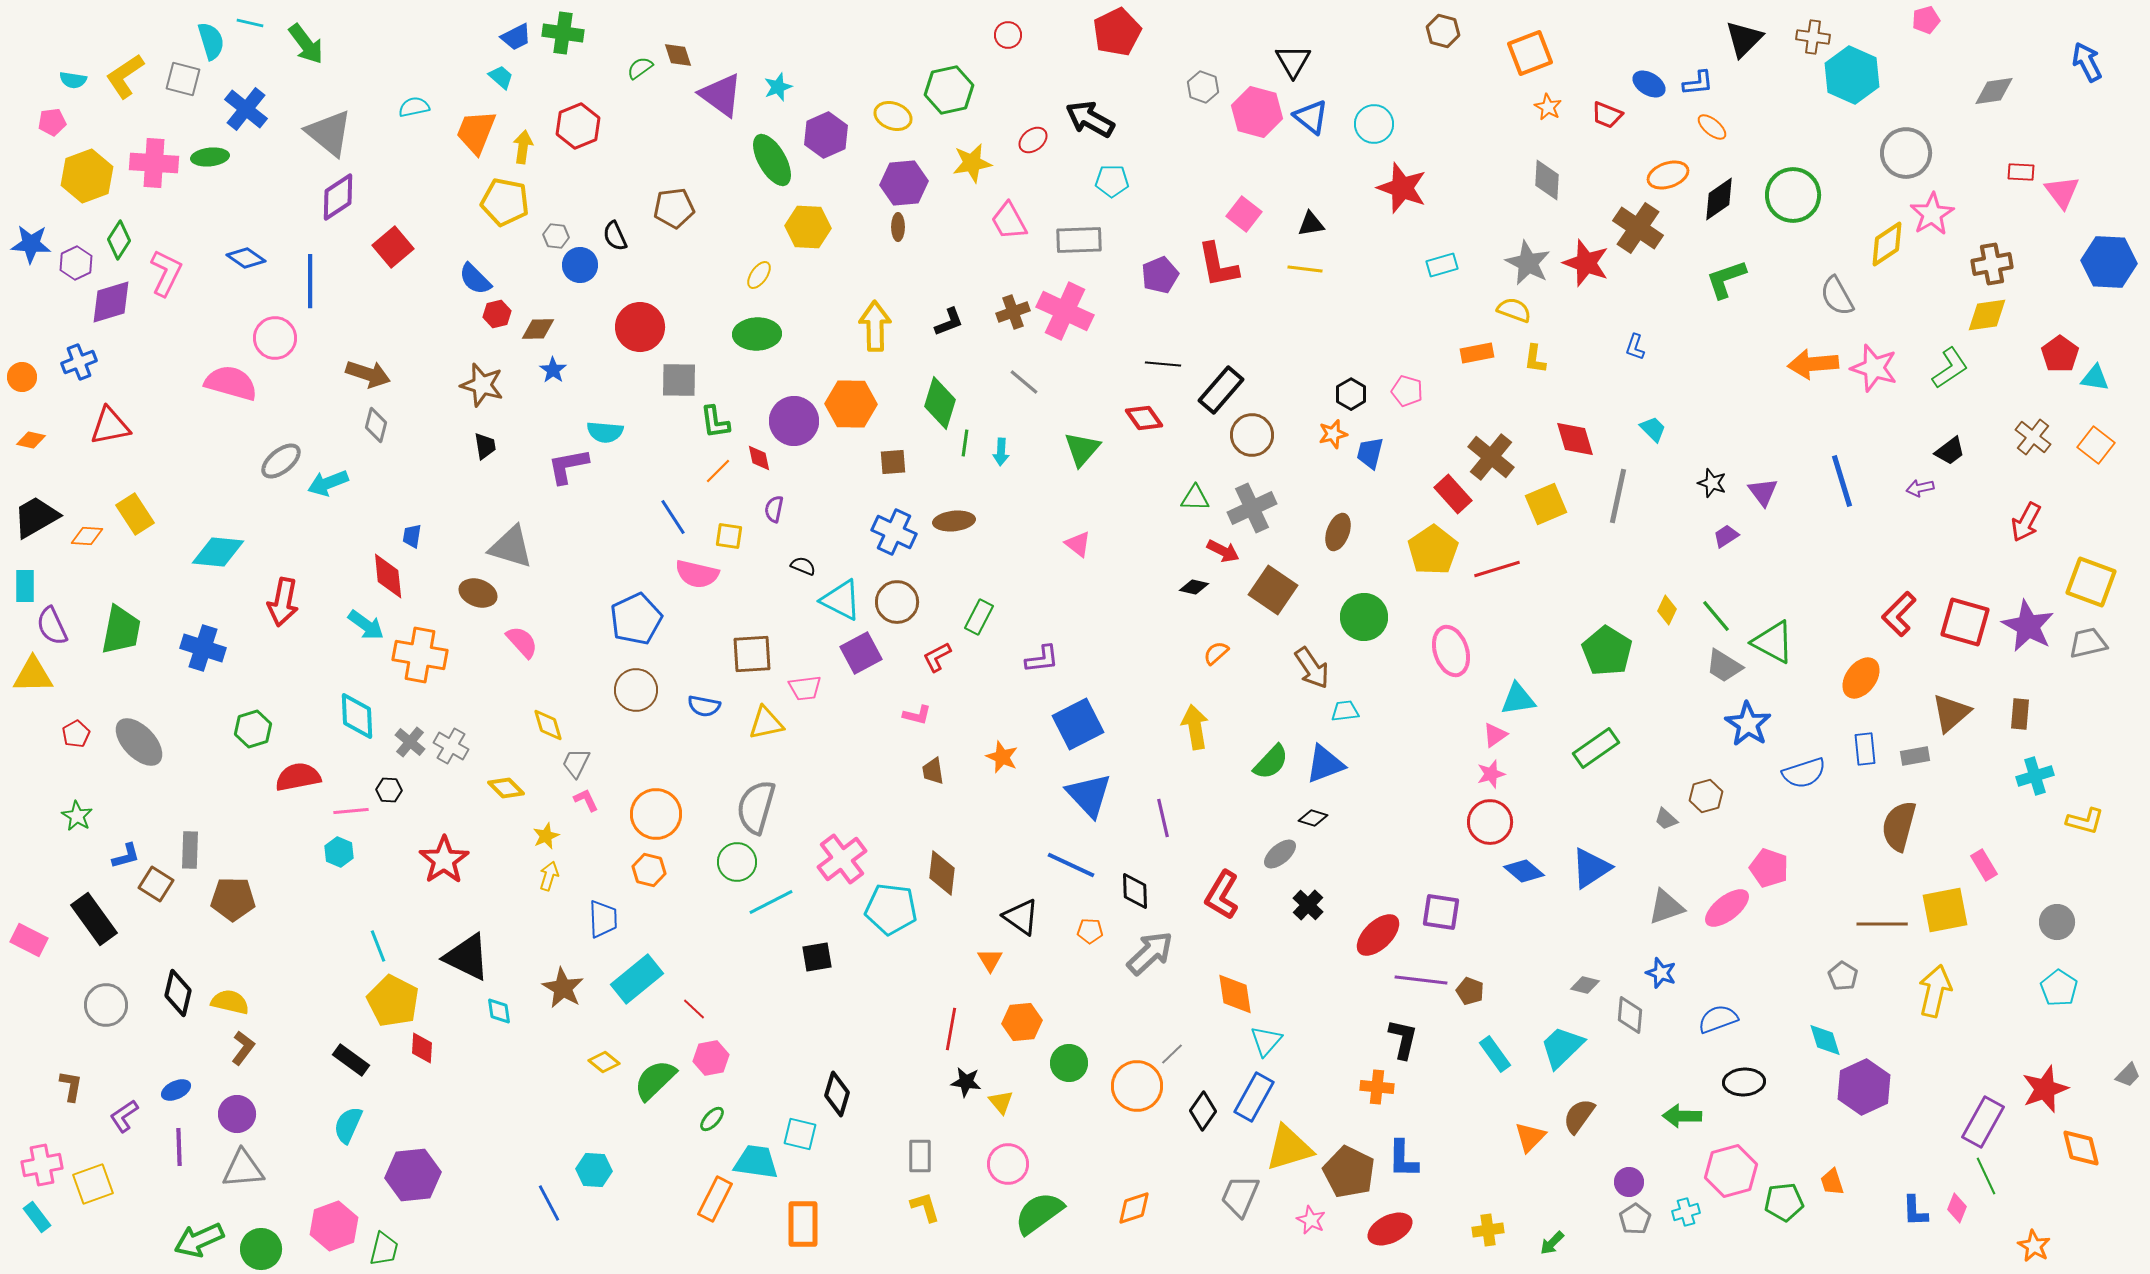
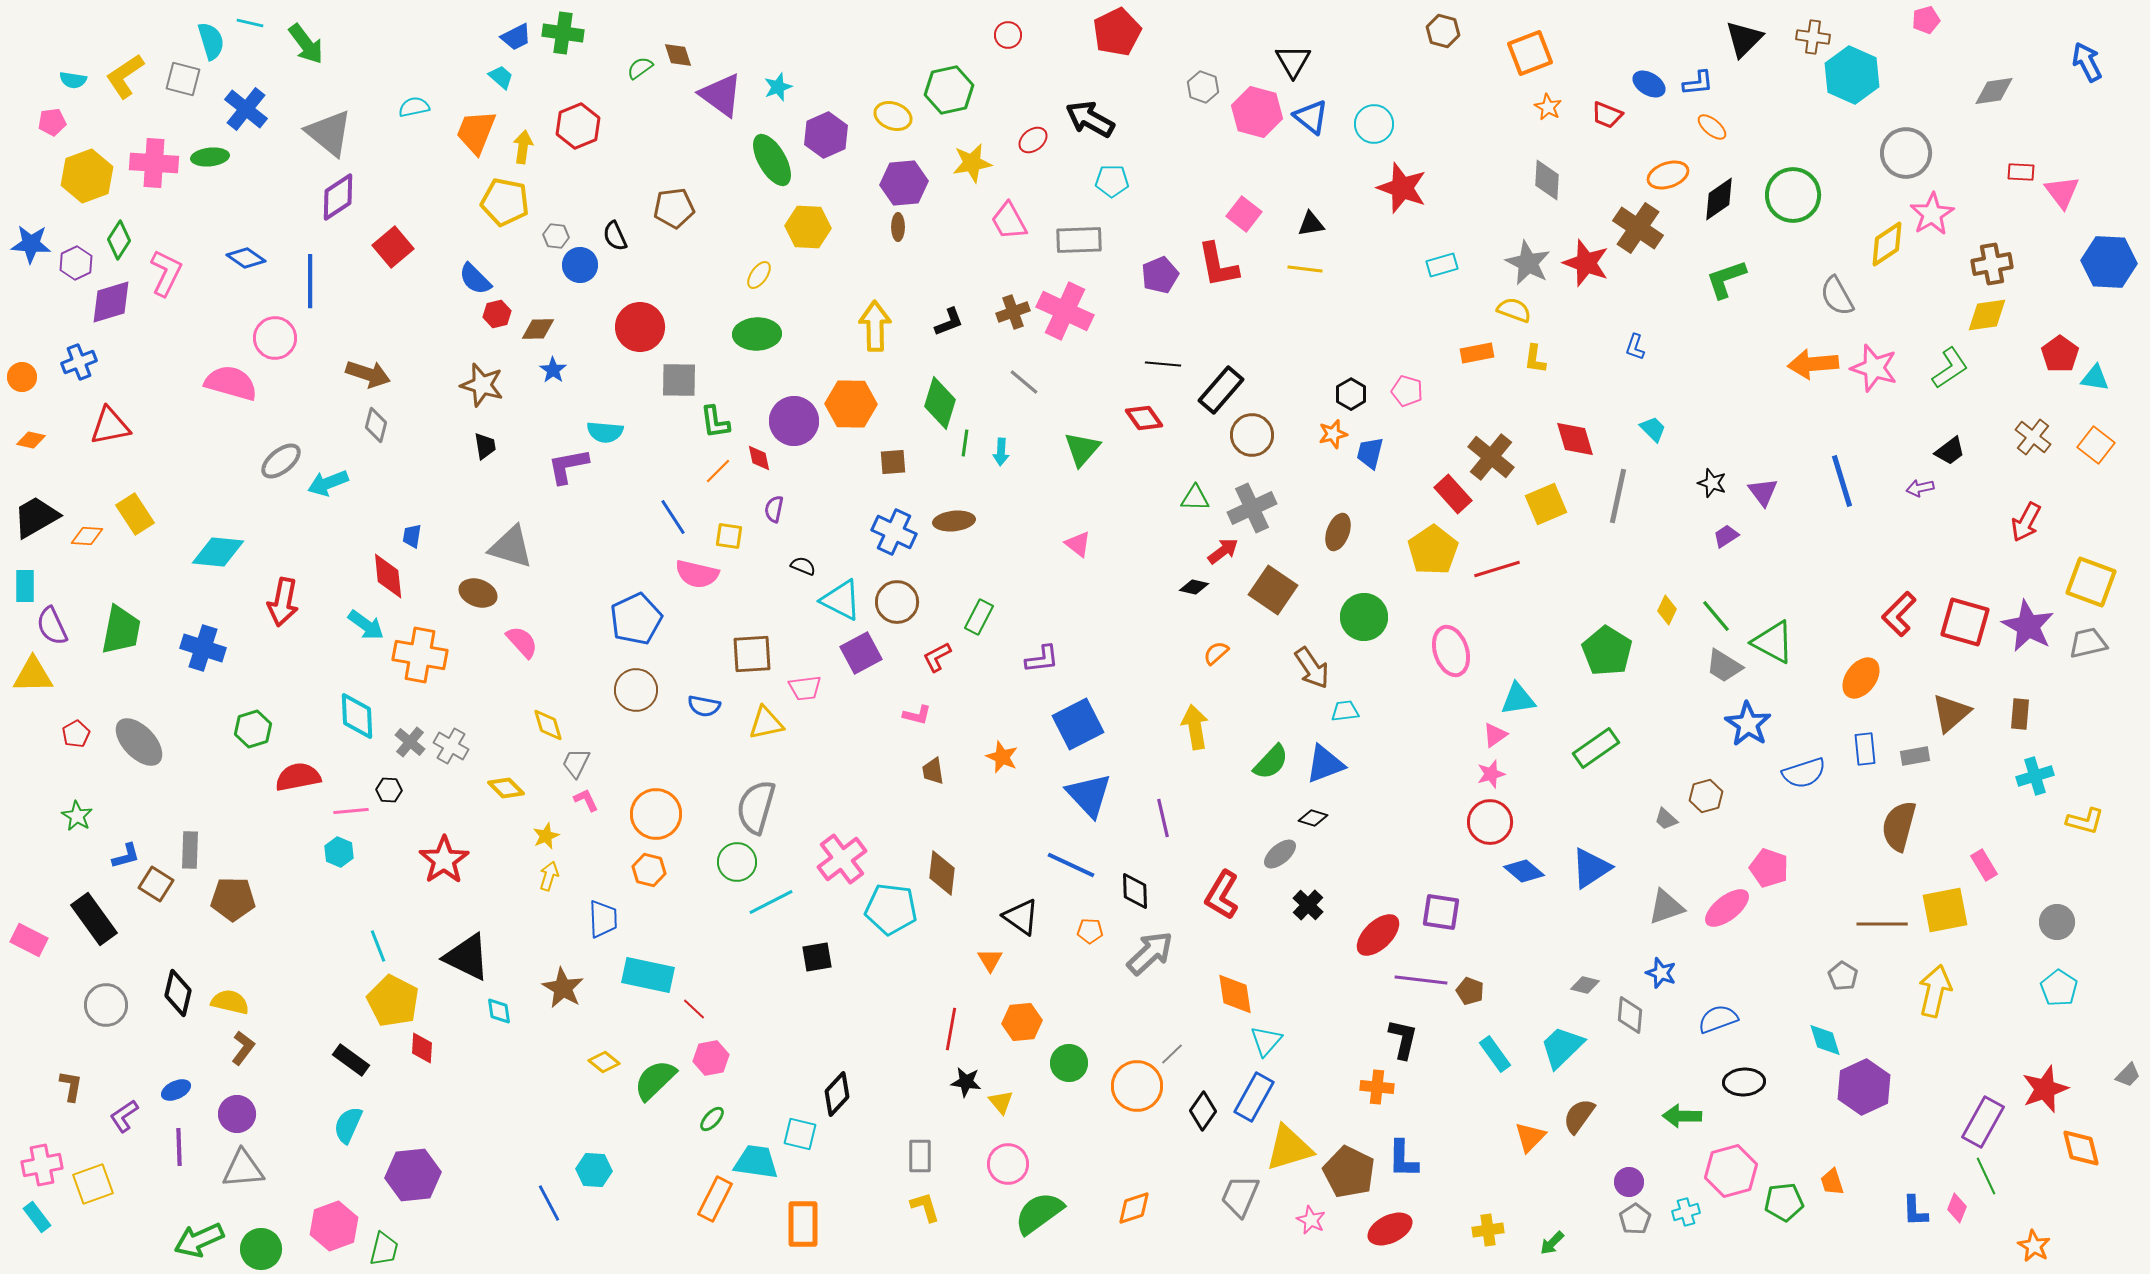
red arrow at (1223, 551): rotated 64 degrees counterclockwise
cyan rectangle at (637, 979): moved 11 px right, 4 px up; rotated 51 degrees clockwise
black diamond at (837, 1094): rotated 27 degrees clockwise
